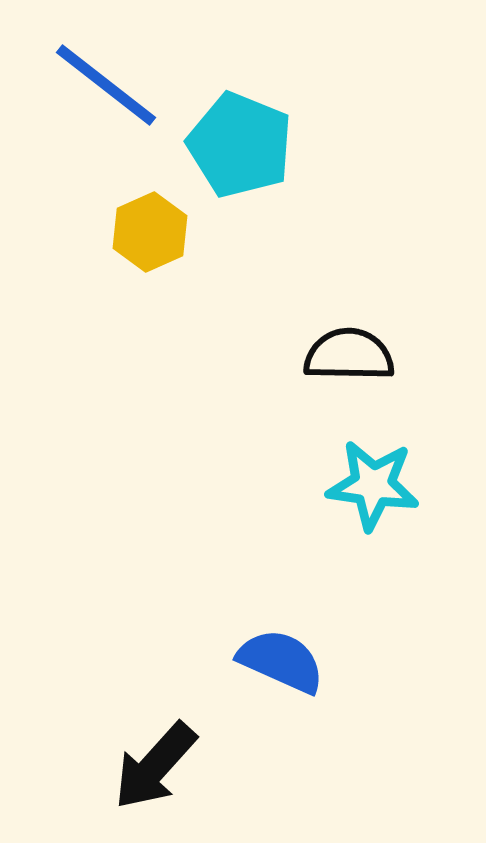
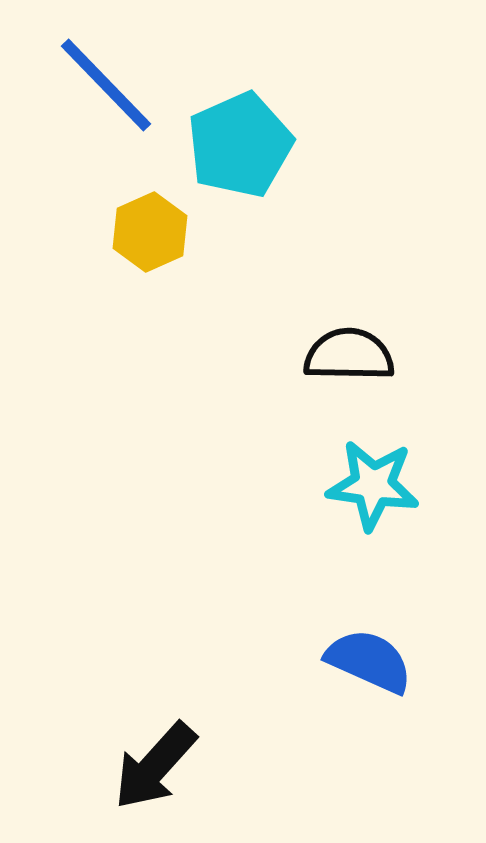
blue line: rotated 8 degrees clockwise
cyan pentagon: rotated 26 degrees clockwise
blue semicircle: moved 88 px right
